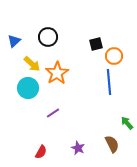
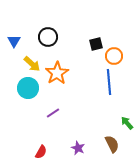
blue triangle: rotated 16 degrees counterclockwise
